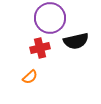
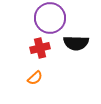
black semicircle: moved 2 px down; rotated 15 degrees clockwise
orange semicircle: moved 5 px right, 1 px down
